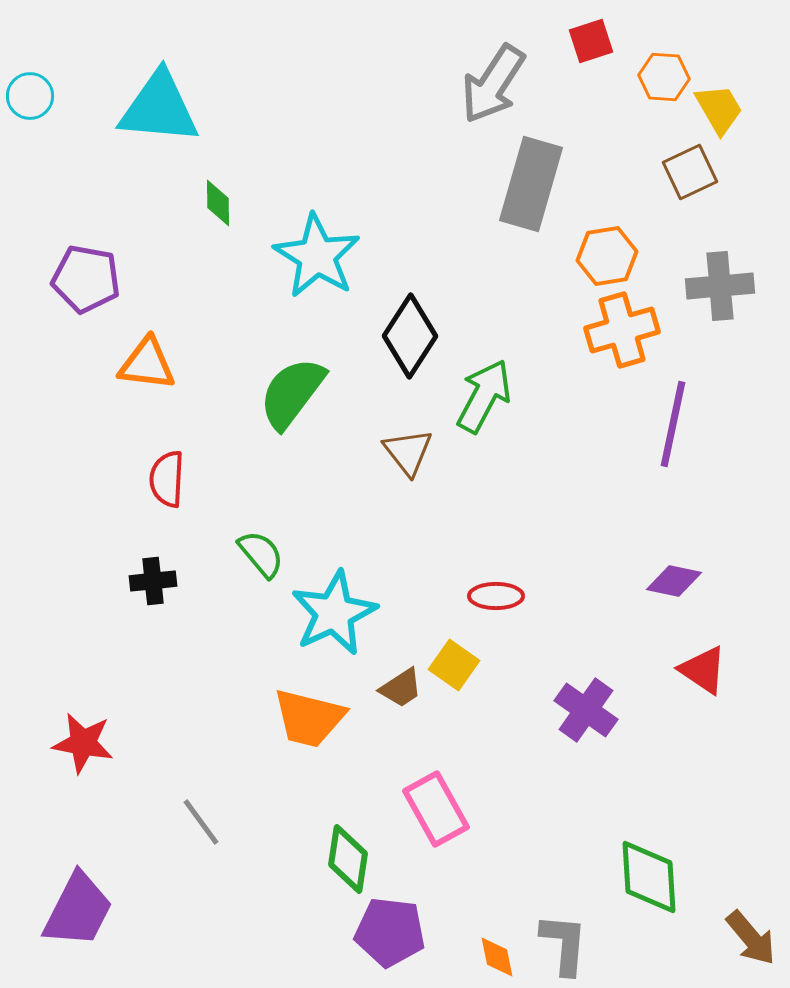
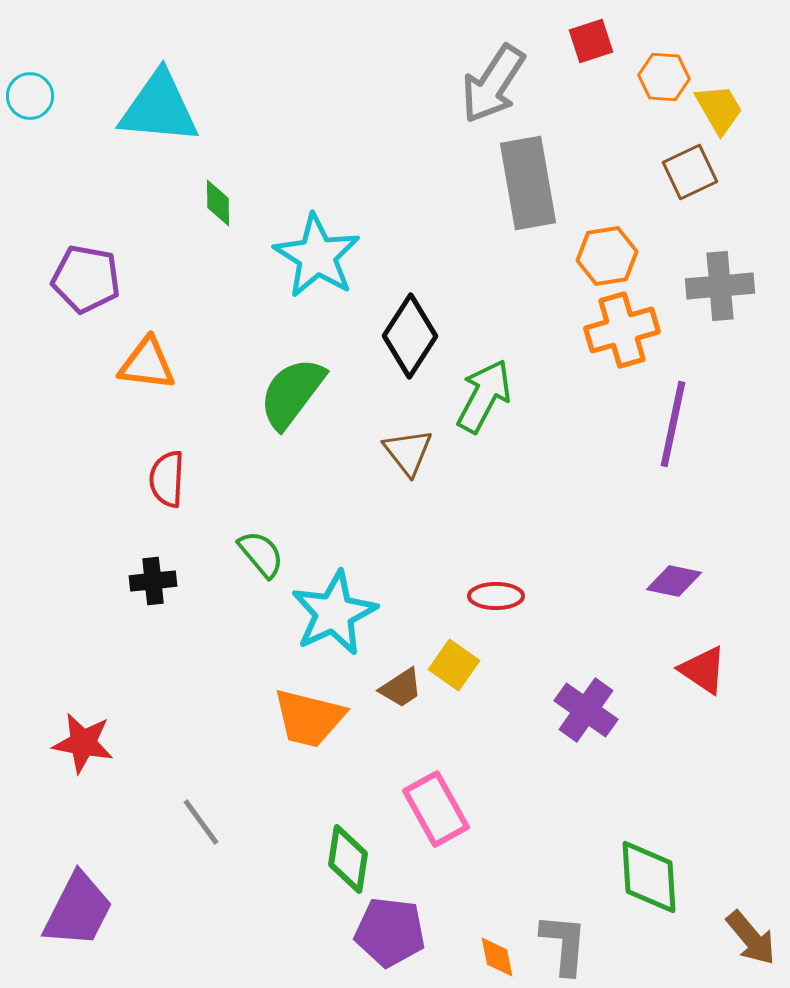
gray rectangle at (531, 184): moved 3 px left, 1 px up; rotated 26 degrees counterclockwise
